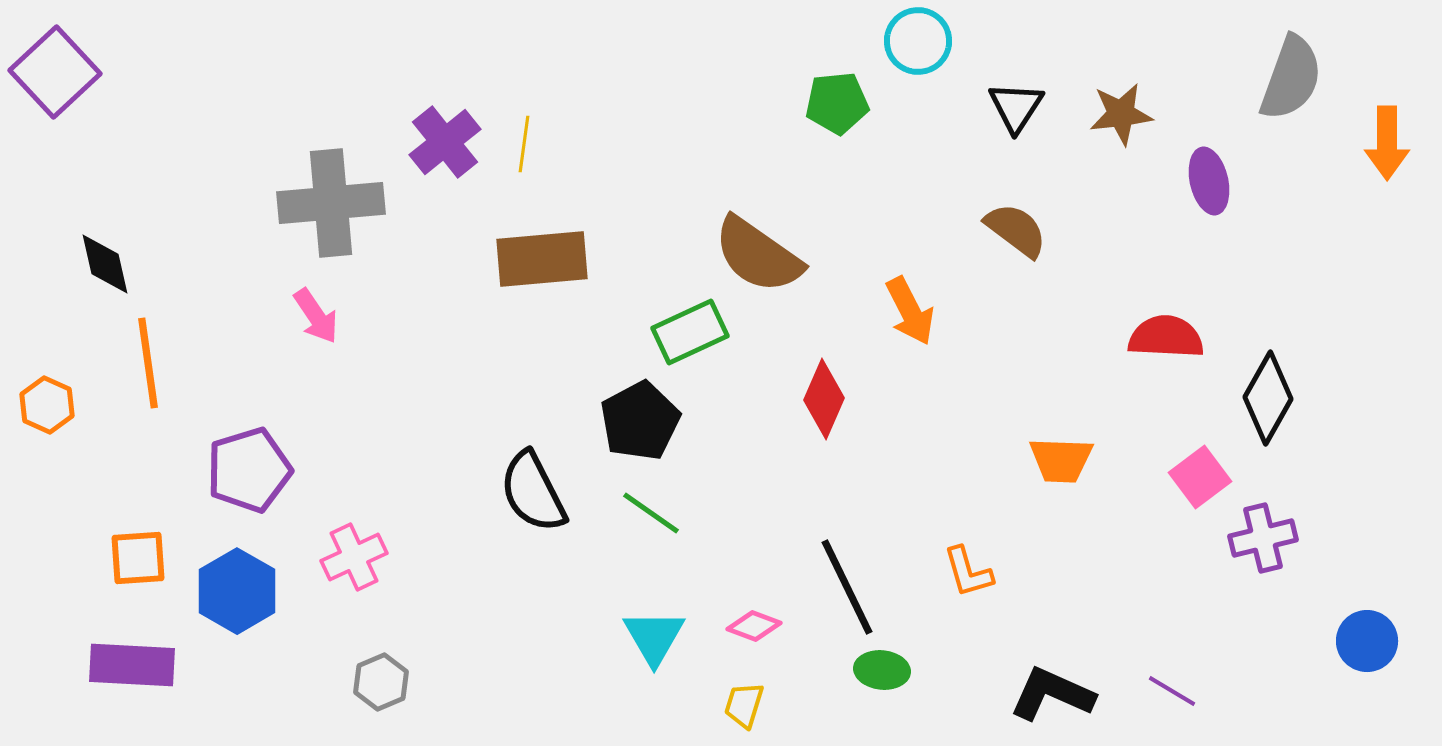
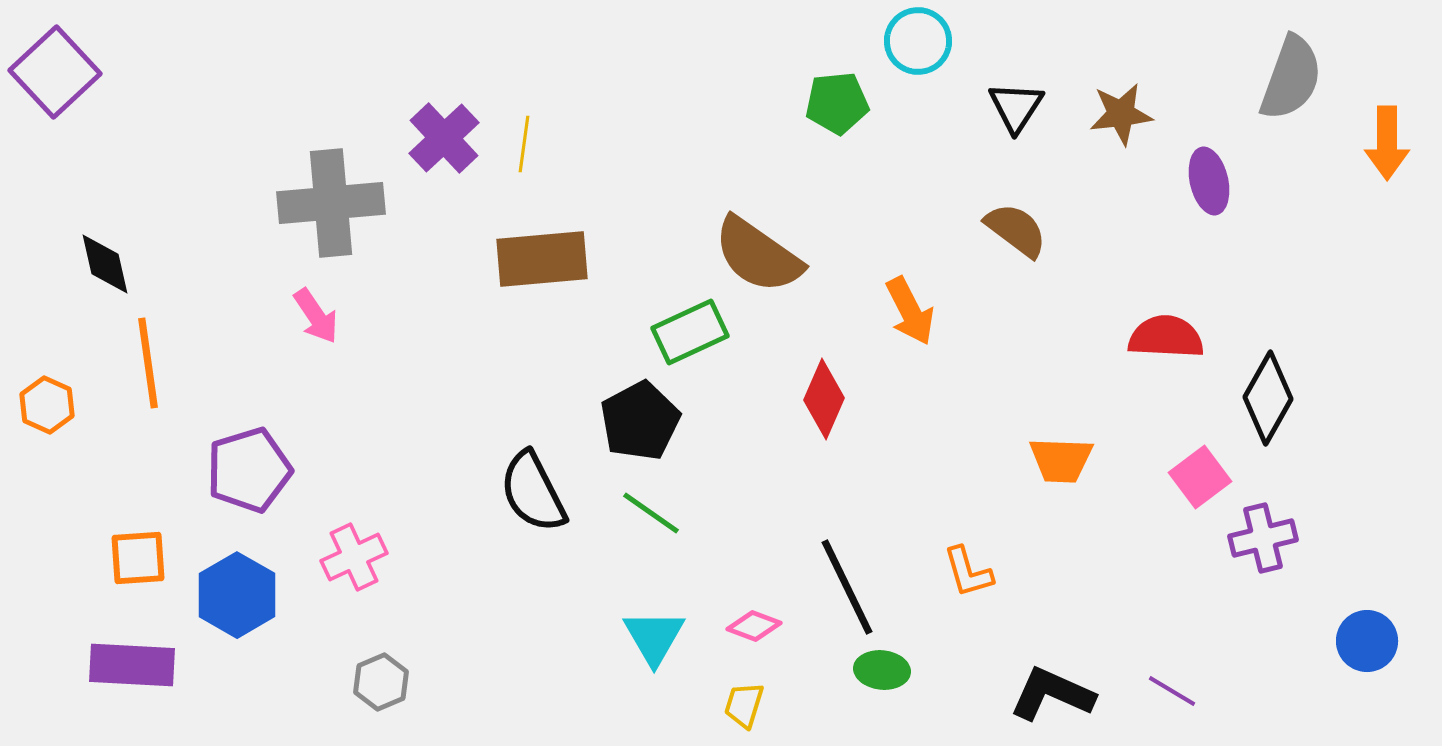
purple cross at (445, 142): moved 1 px left, 4 px up; rotated 4 degrees counterclockwise
blue hexagon at (237, 591): moved 4 px down
